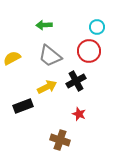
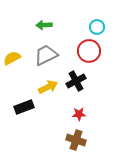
gray trapezoid: moved 4 px left, 1 px up; rotated 115 degrees clockwise
yellow arrow: moved 1 px right
black rectangle: moved 1 px right, 1 px down
red star: rotated 24 degrees counterclockwise
brown cross: moved 16 px right
